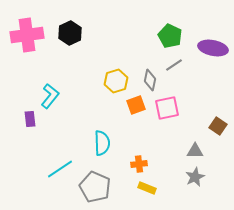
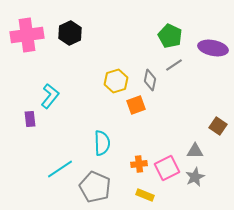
pink square: moved 60 px down; rotated 15 degrees counterclockwise
yellow rectangle: moved 2 px left, 7 px down
